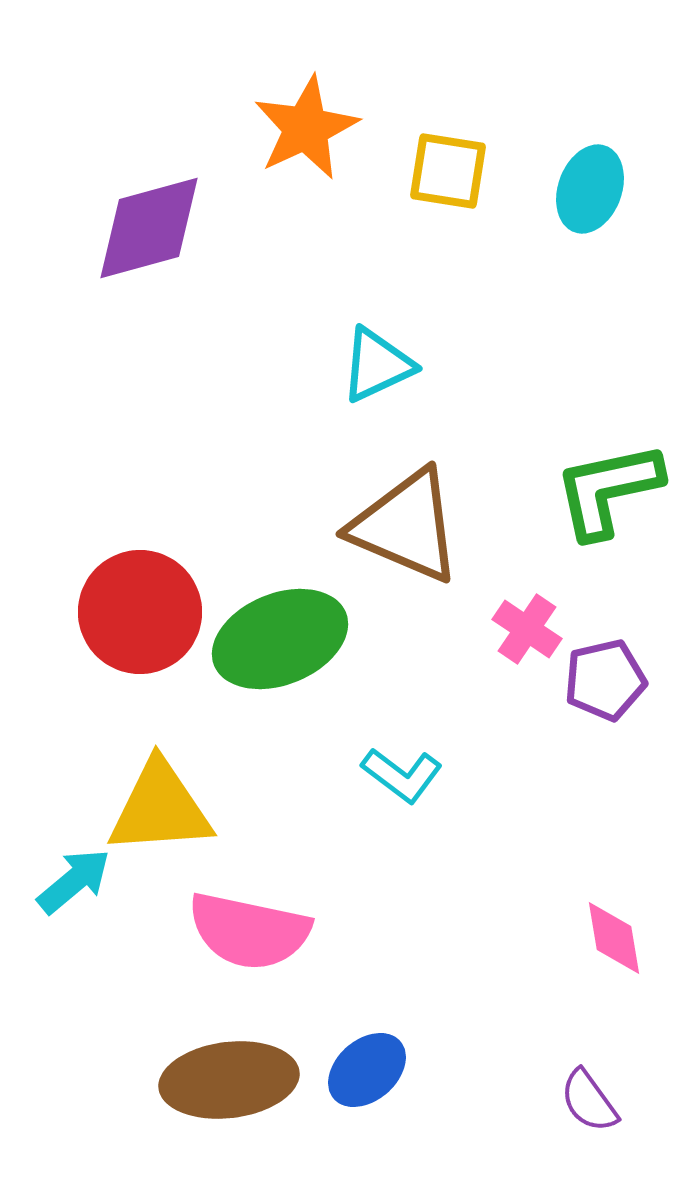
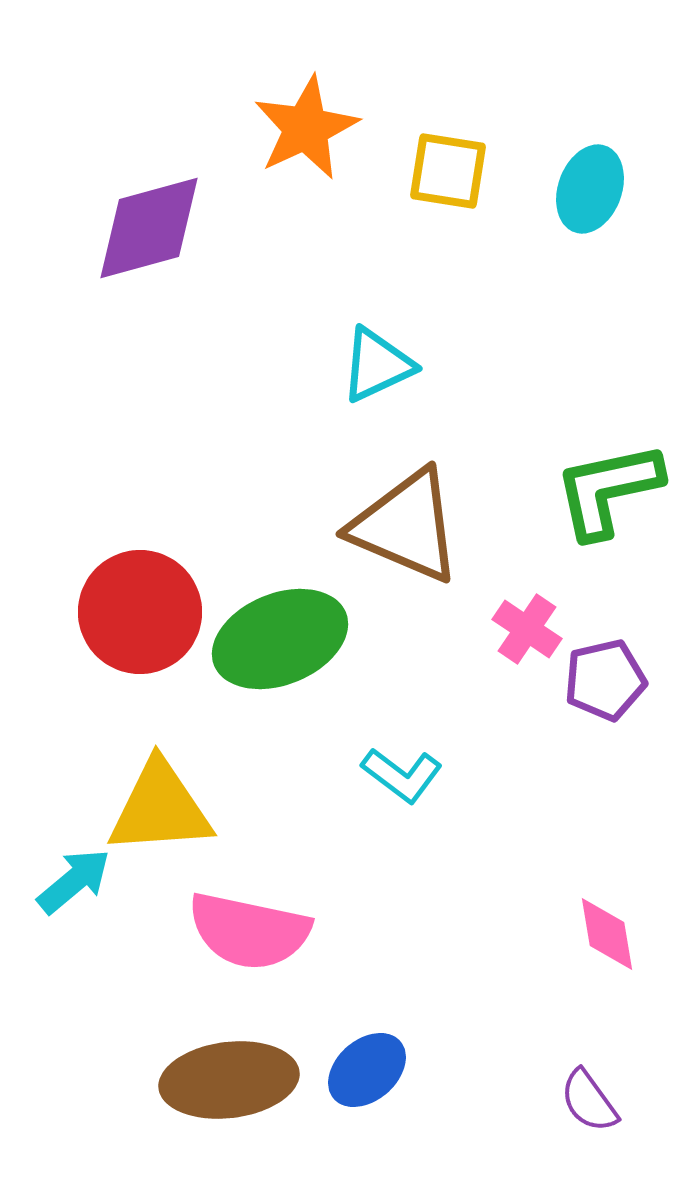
pink diamond: moved 7 px left, 4 px up
